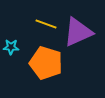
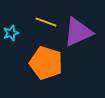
yellow line: moved 2 px up
cyan star: moved 14 px up; rotated 21 degrees counterclockwise
